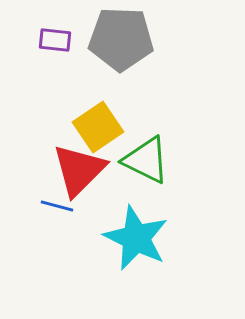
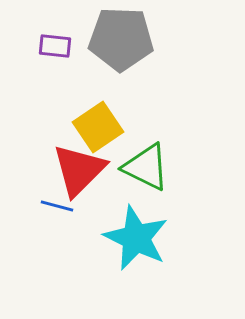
purple rectangle: moved 6 px down
green triangle: moved 7 px down
